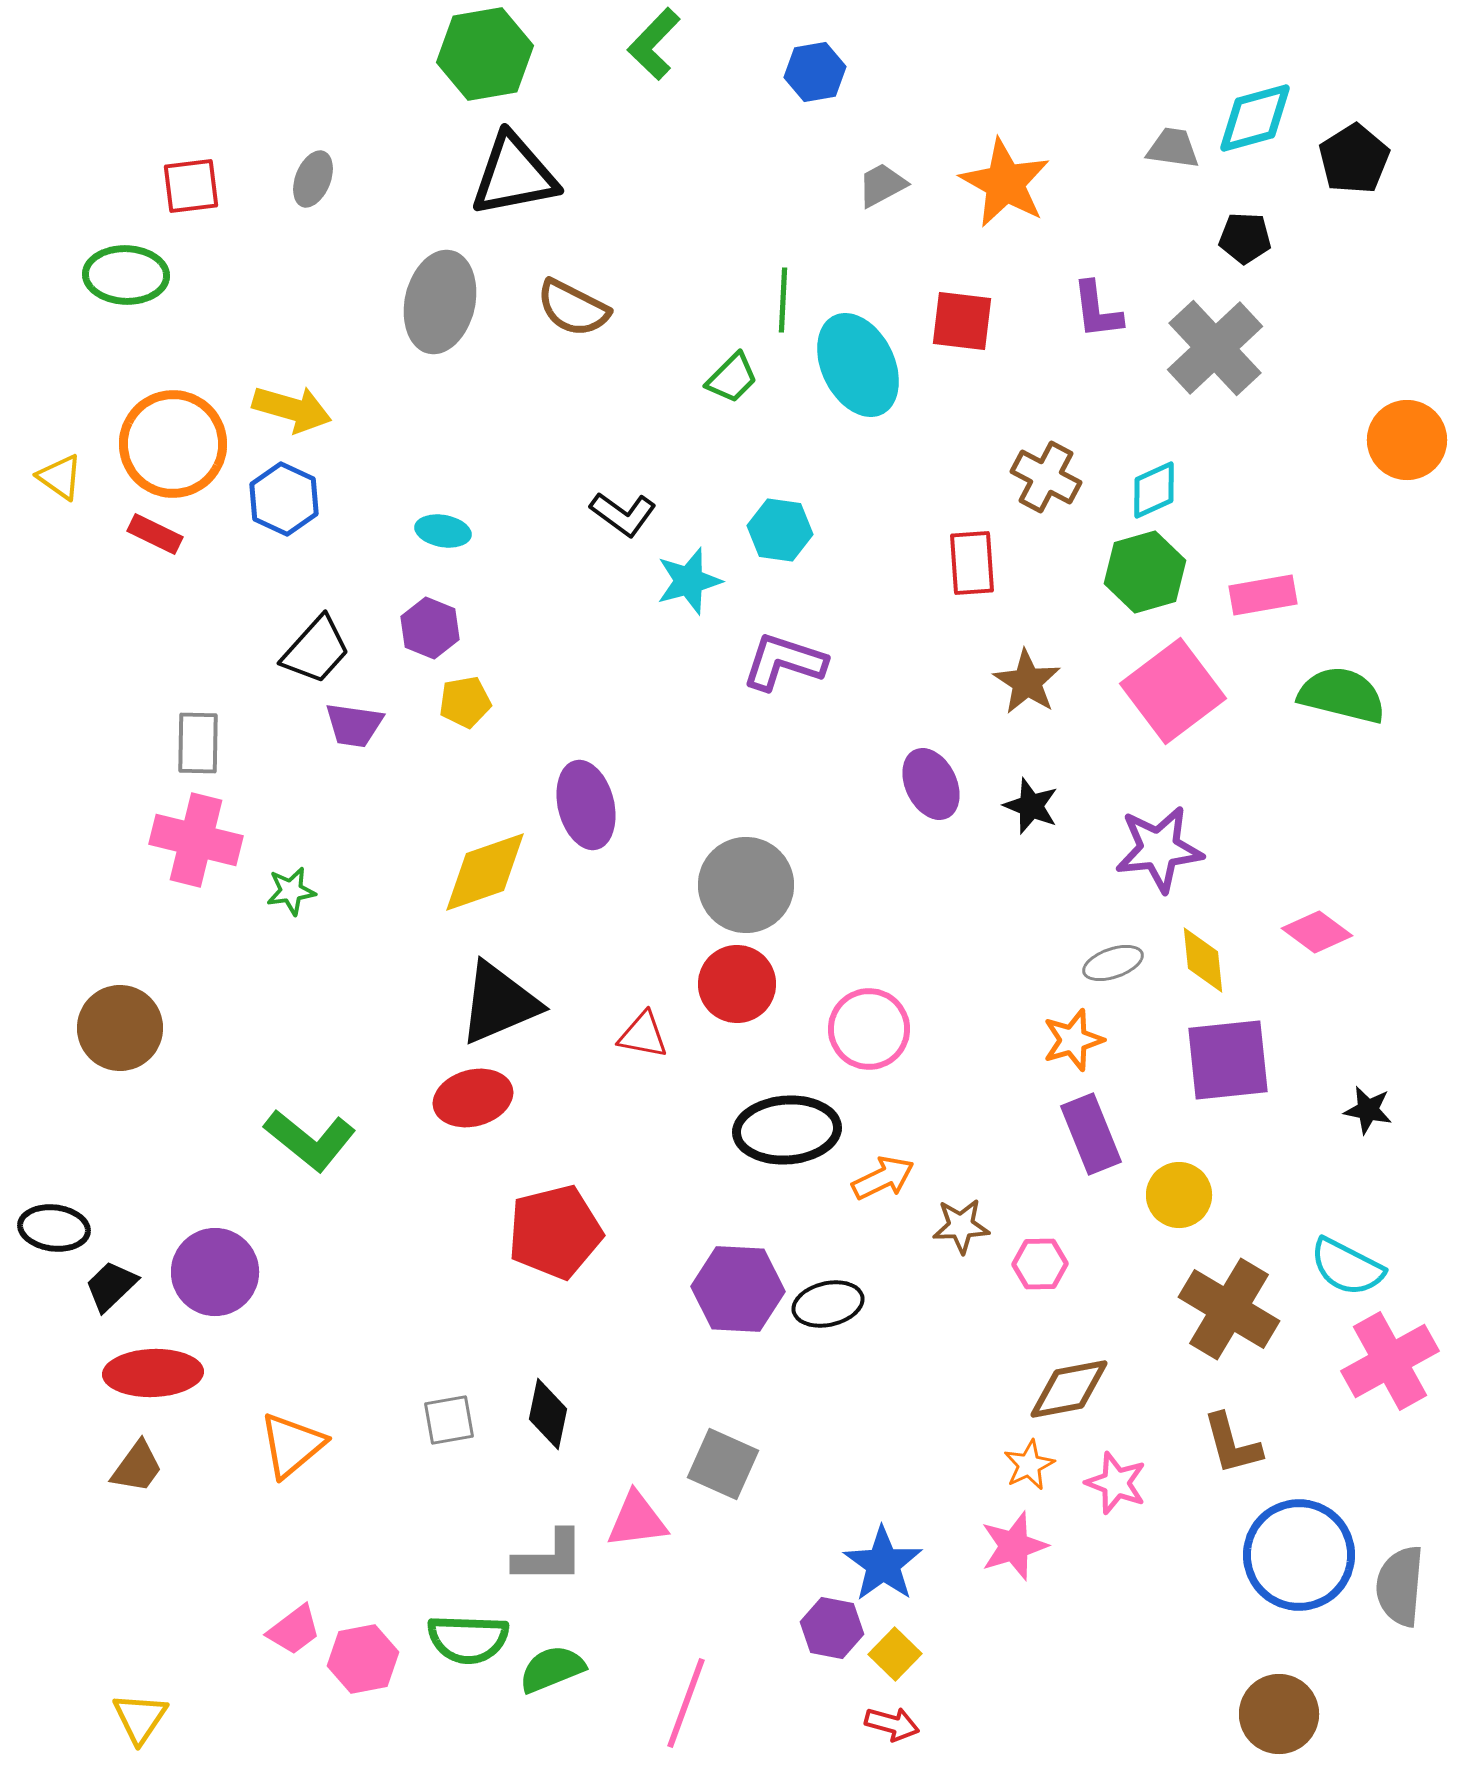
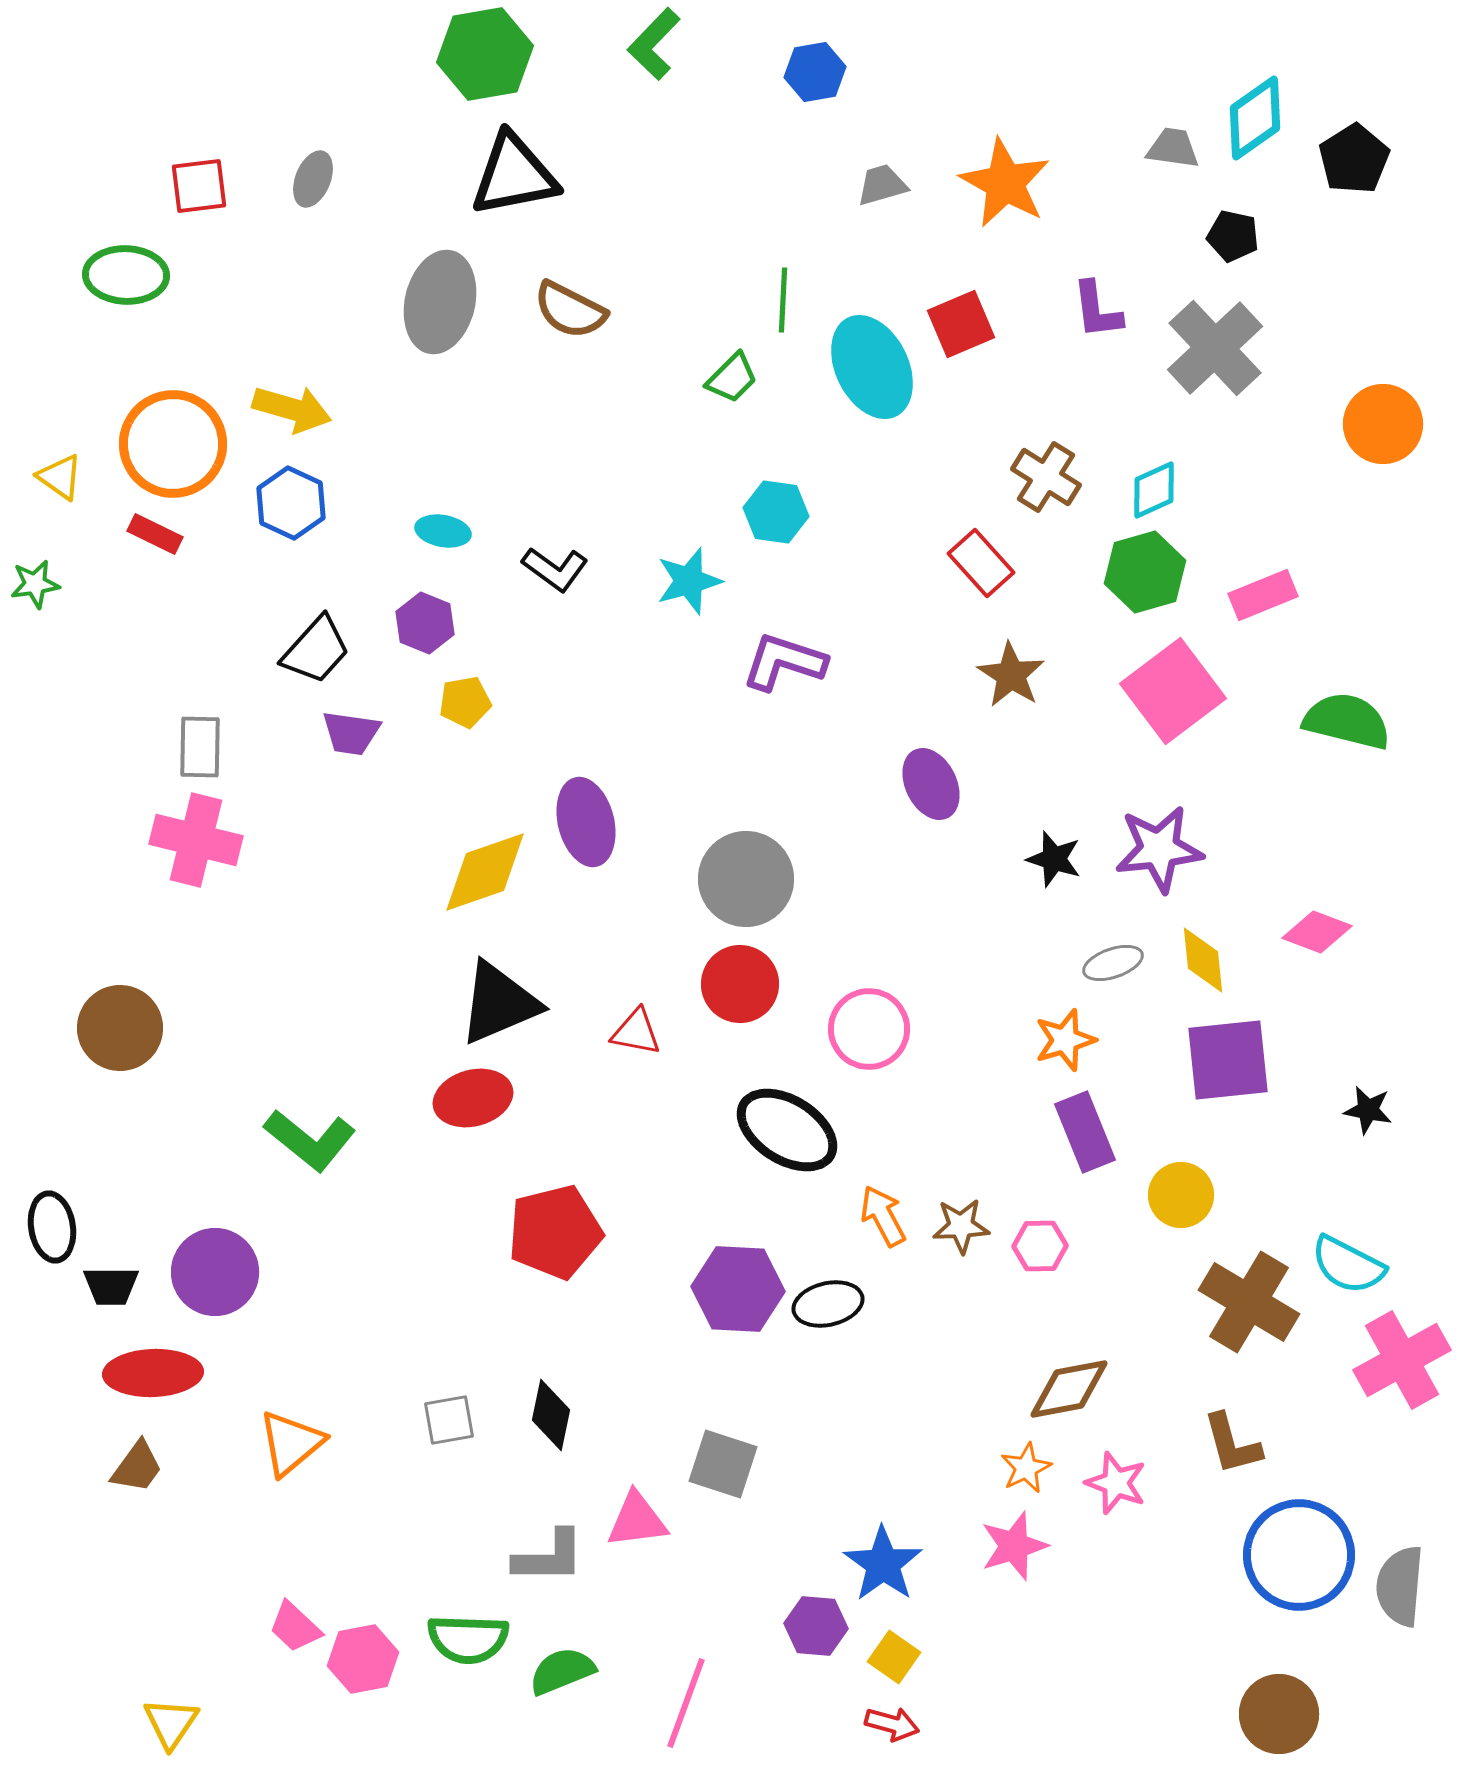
cyan diamond at (1255, 118): rotated 20 degrees counterclockwise
gray trapezoid at (882, 185): rotated 12 degrees clockwise
red square at (191, 186): moved 8 px right
black pentagon at (1245, 238): moved 12 px left, 2 px up; rotated 9 degrees clockwise
brown semicircle at (573, 308): moved 3 px left, 2 px down
red square at (962, 321): moved 1 px left, 3 px down; rotated 30 degrees counterclockwise
cyan ellipse at (858, 365): moved 14 px right, 2 px down
orange circle at (1407, 440): moved 24 px left, 16 px up
brown cross at (1046, 477): rotated 4 degrees clockwise
blue hexagon at (284, 499): moved 7 px right, 4 px down
black L-shape at (623, 514): moved 68 px left, 55 px down
cyan hexagon at (780, 530): moved 4 px left, 18 px up
red rectangle at (972, 563): moved 9 px right; rotated 38 degrees counterclockwise
pink rectangle at (1263, 595): rotated 12 degrees counterclockwise
purple hexagon at (430, 628): moved 5 px left, 5 px up
brown star at (1027, 682): moved 16 px left, 7 px up
green semicircle at (1342, 695): moved 5 px right, 26 px down
purple trapezoid at (354, 725): moved 3 px left, 8 px down
gray rectangle at (198, 743): moved 2 px right, 4 px down
purple ellipse at (586, 805): moved 17 px down
black star at (1031, 806): moved 23 px right, 53 px down; rotated 4 degrees counterclockwise
gray circle at (746, 885): moved 6 px up
green star at (291, 891): moved 256 px left, 307 px up
pink diamond at (1317, 932): rotated 16 degrees counterclockwise
red circle at (737, 984): moved 3 px right
red triangle at (643, 1035): moved 7 px left, 3 px up
orange star at (1073, 1040): moved 8 px left
black ellipse at (787, 1130): rotated 36 degrees clockwise
purple rectangle at (1091, 1134): moved 6 px left, 2 px up
orange arrow at (883, 1178): moved 38 px down; rotated 92 degrees counterclockwise
yellow circle at (1179, 1195): moved 2 px right
black ellipse at (54, 1228): moved 2 px left, 1 px up; rotated 74 degrees clockwise
pink hexagon at (1040, 1264): moved 18 px up
cyan semicircle at (1347, 1267): moved 1 px right, 2 px up
black trapezoid at (111, 1286): rotated 136 degrees counterclockwise
brown cross at (1229, 1309): moved 20 px right, 7 px up
pink cross at (1390, 1361): moved 12 px right, 1 px up
black diamond at (548, 1414): moved 3 px right, 1 px down
orange triangle at (292, 1445): moved 1 px left, 2 px up
gray square at (723, 1464): rotated 6 degrees counterclockwise
orange star at (1029, 1465): moved 3 px left, 3 px down
purple hexagon at (832, 1628): moved 16 px left, 2 px up; rotated 6 degrees counterclockwise
pink trapezoid at (294, 1630): moved 1 px right, 3 px up; rotated 80 degrees clockwise
yellow square at (895, 1654): moved 1 px left, 3 px down; rotated 9 degrees counterclockwise
green semicircle at (552, 1669): moved 10 px right, 2 px down
yellow triangle at (140, 1718): moved 31 px right, 5 px down
